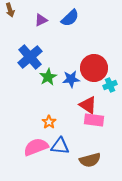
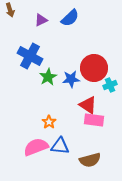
blue cross: moved 1 px up; rotated 20 degrees counterclockwise
